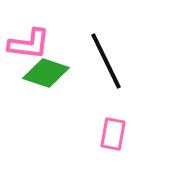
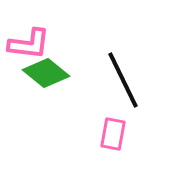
black line: moved 17 px right, 19 px down
green diamond: rotated 21 degrees clockwise
